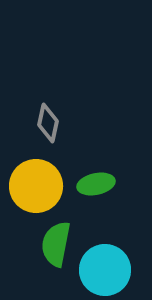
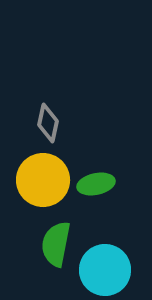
yellow circle: moved 7 px right, 6 px up
